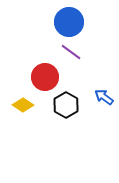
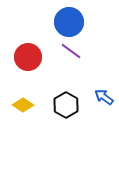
purple line: moved 1 px up
red circle: moved 17 px left, 20 px up
